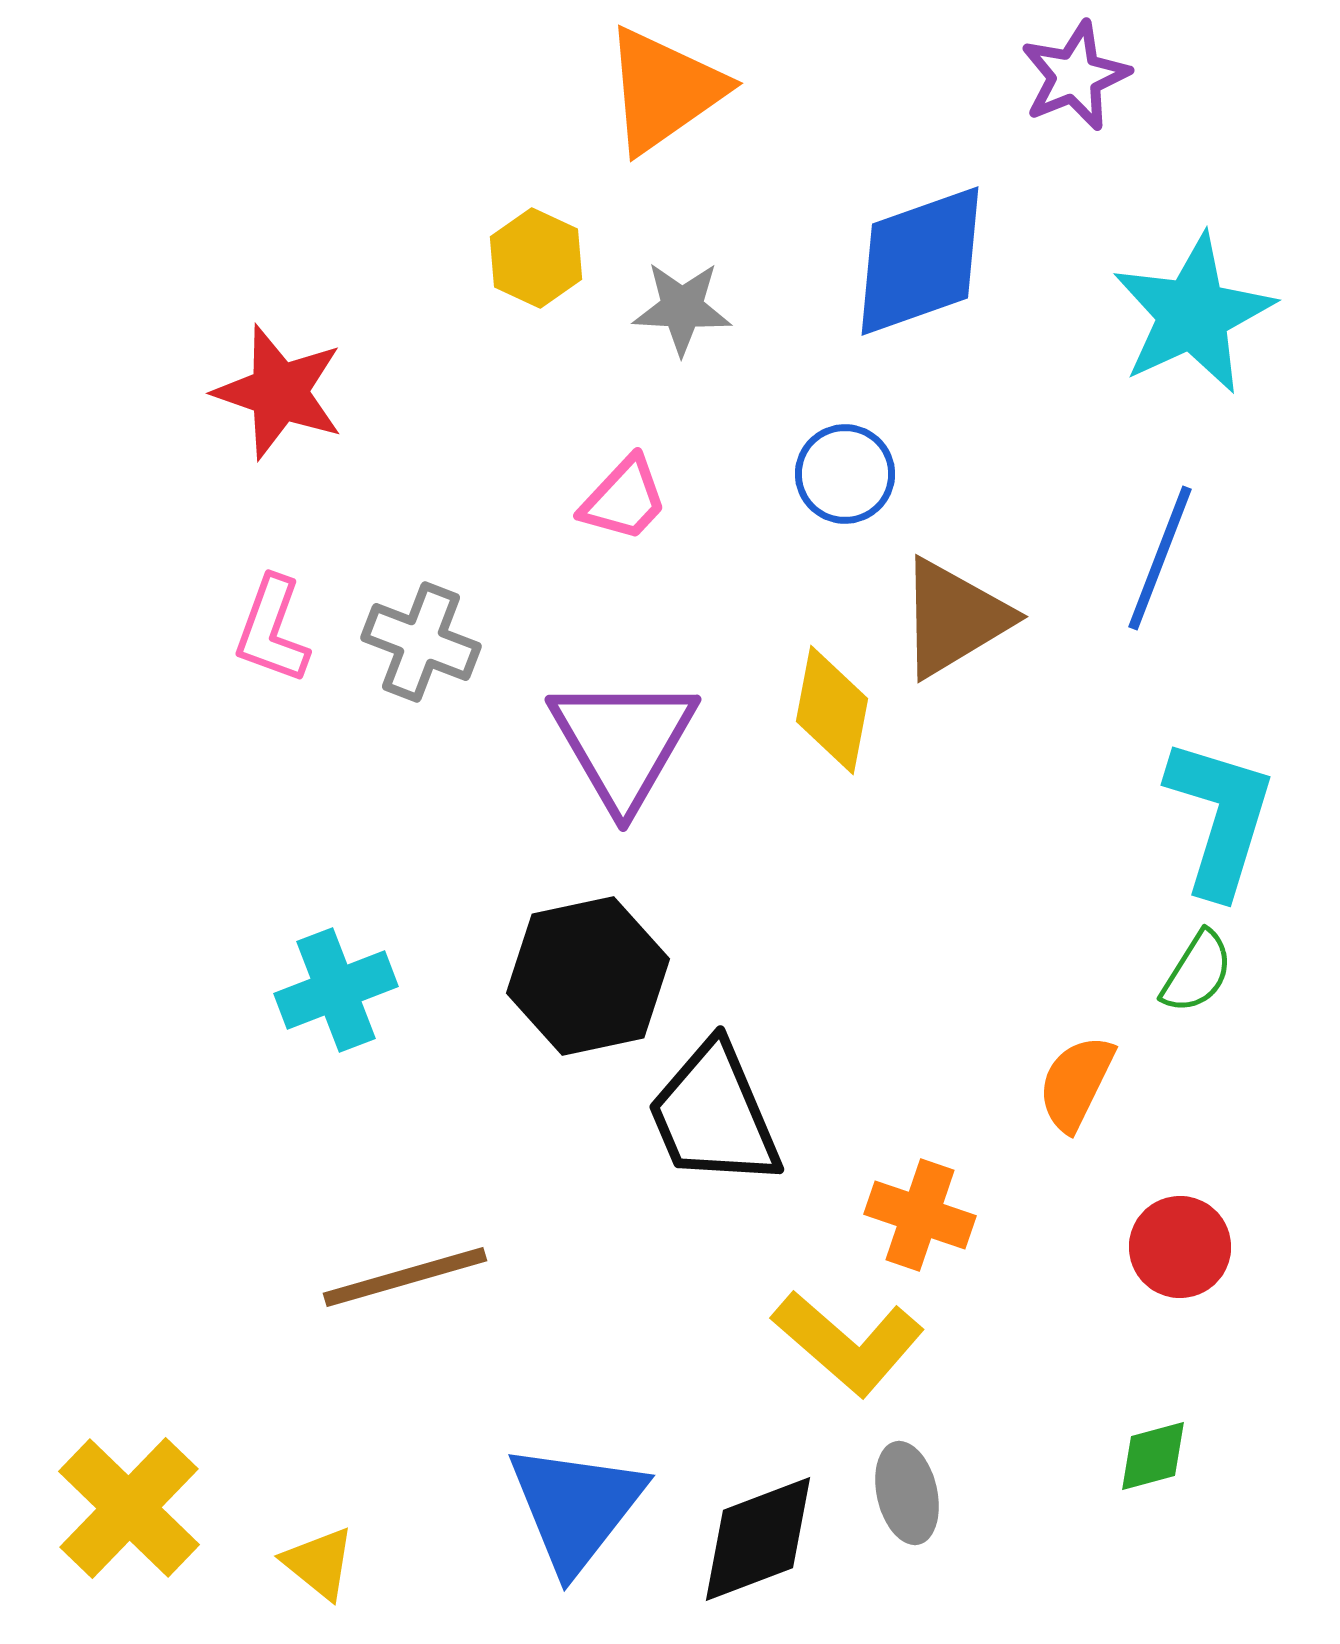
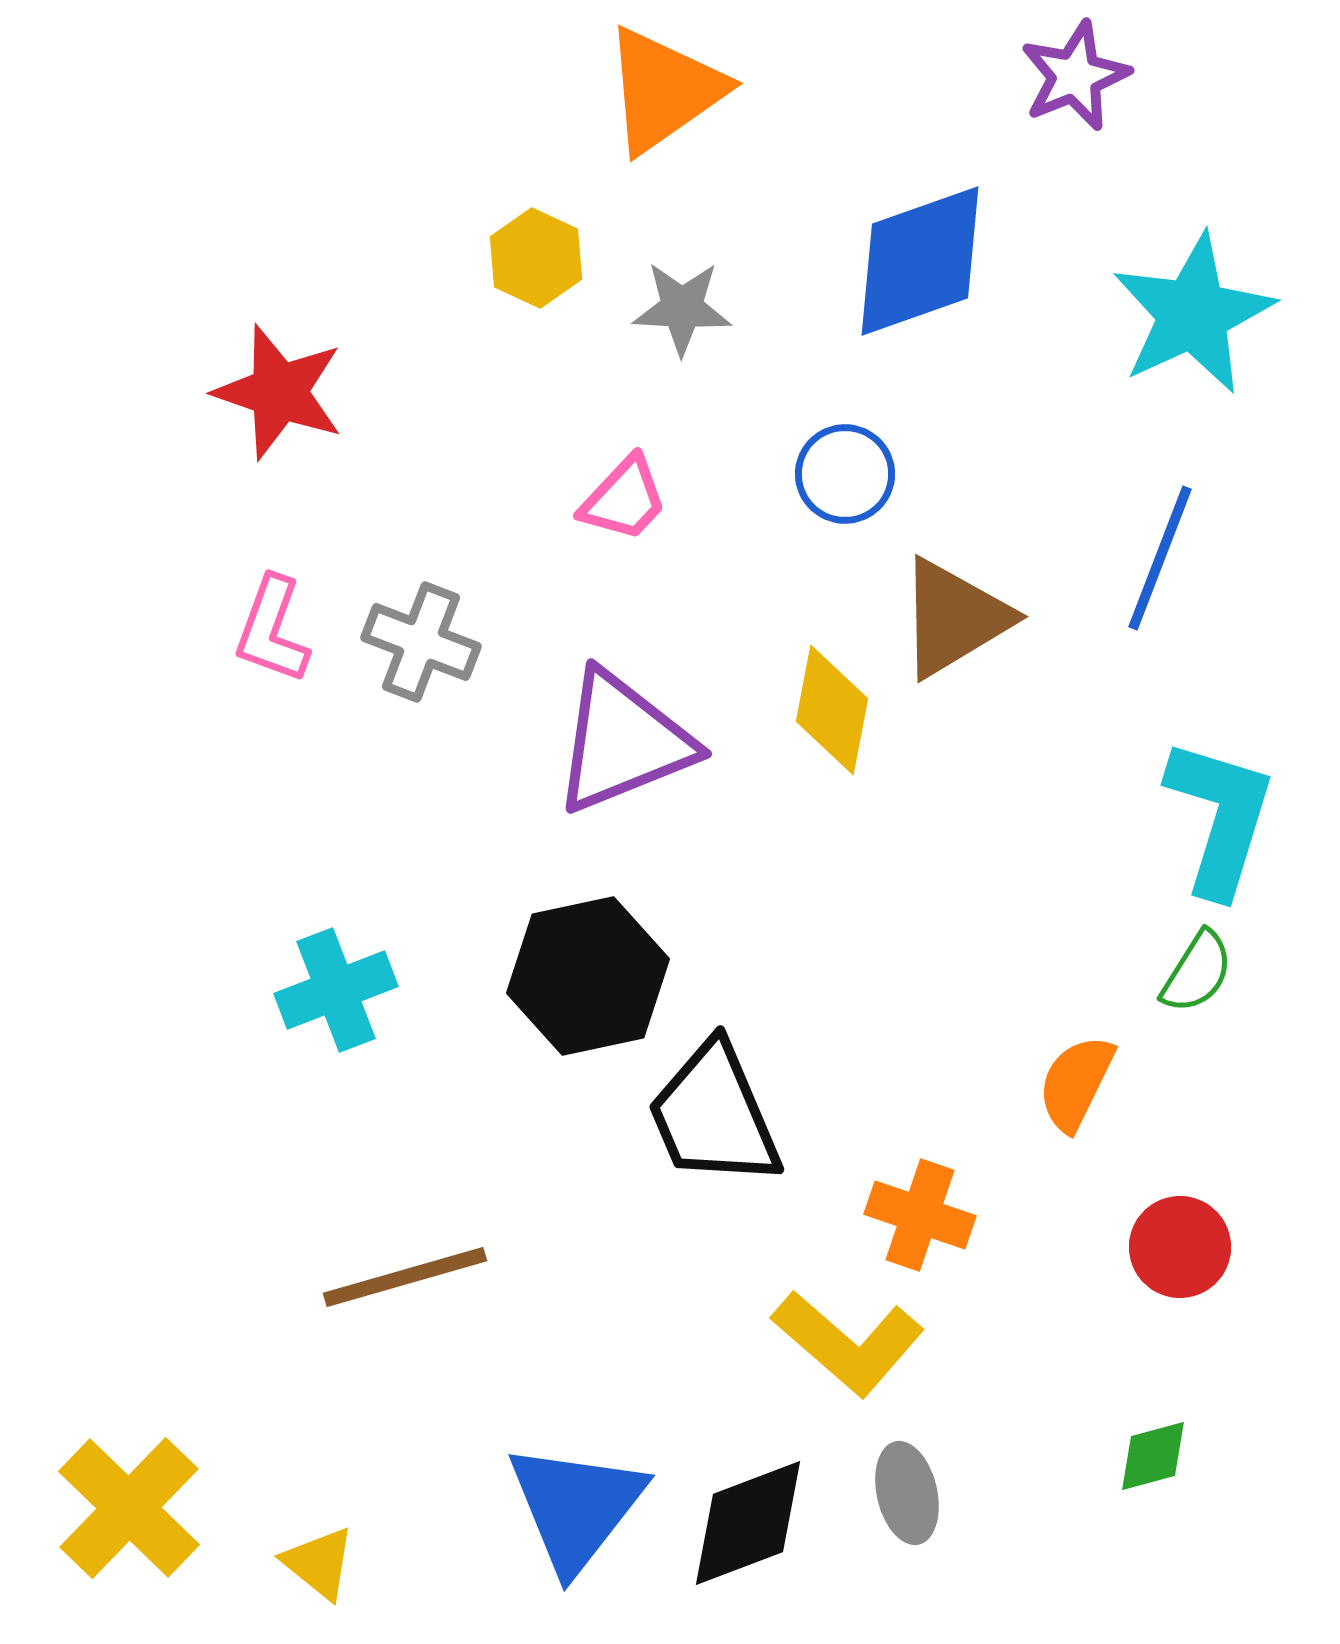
purple triangle: rotated 38 degrees clockwise
black diamond: moved 10 px left, 16 px up
